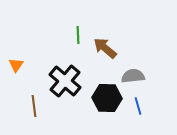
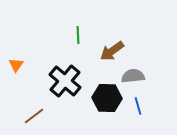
brown arrow: moved 7 px right, 3 px down; rotated 75 degrees counterclockwise
brown line: moved 10 px down; rotated 60 degrees clockwise
